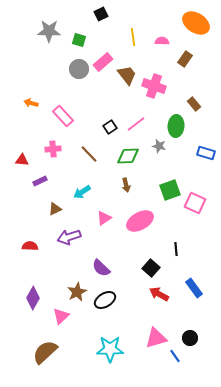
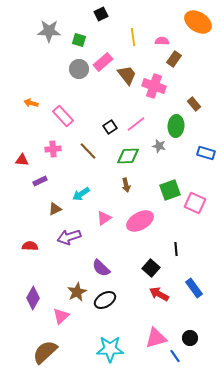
orange ellipse at (196, 23): moved 2 px right, 1 px up
brown rectangle at (185, 59): moved 11 px left
brown line at (89, 154): moved 1 px left, 3 px up
cyan arrow at (82, 192): moved 1 px left, 2 px down
